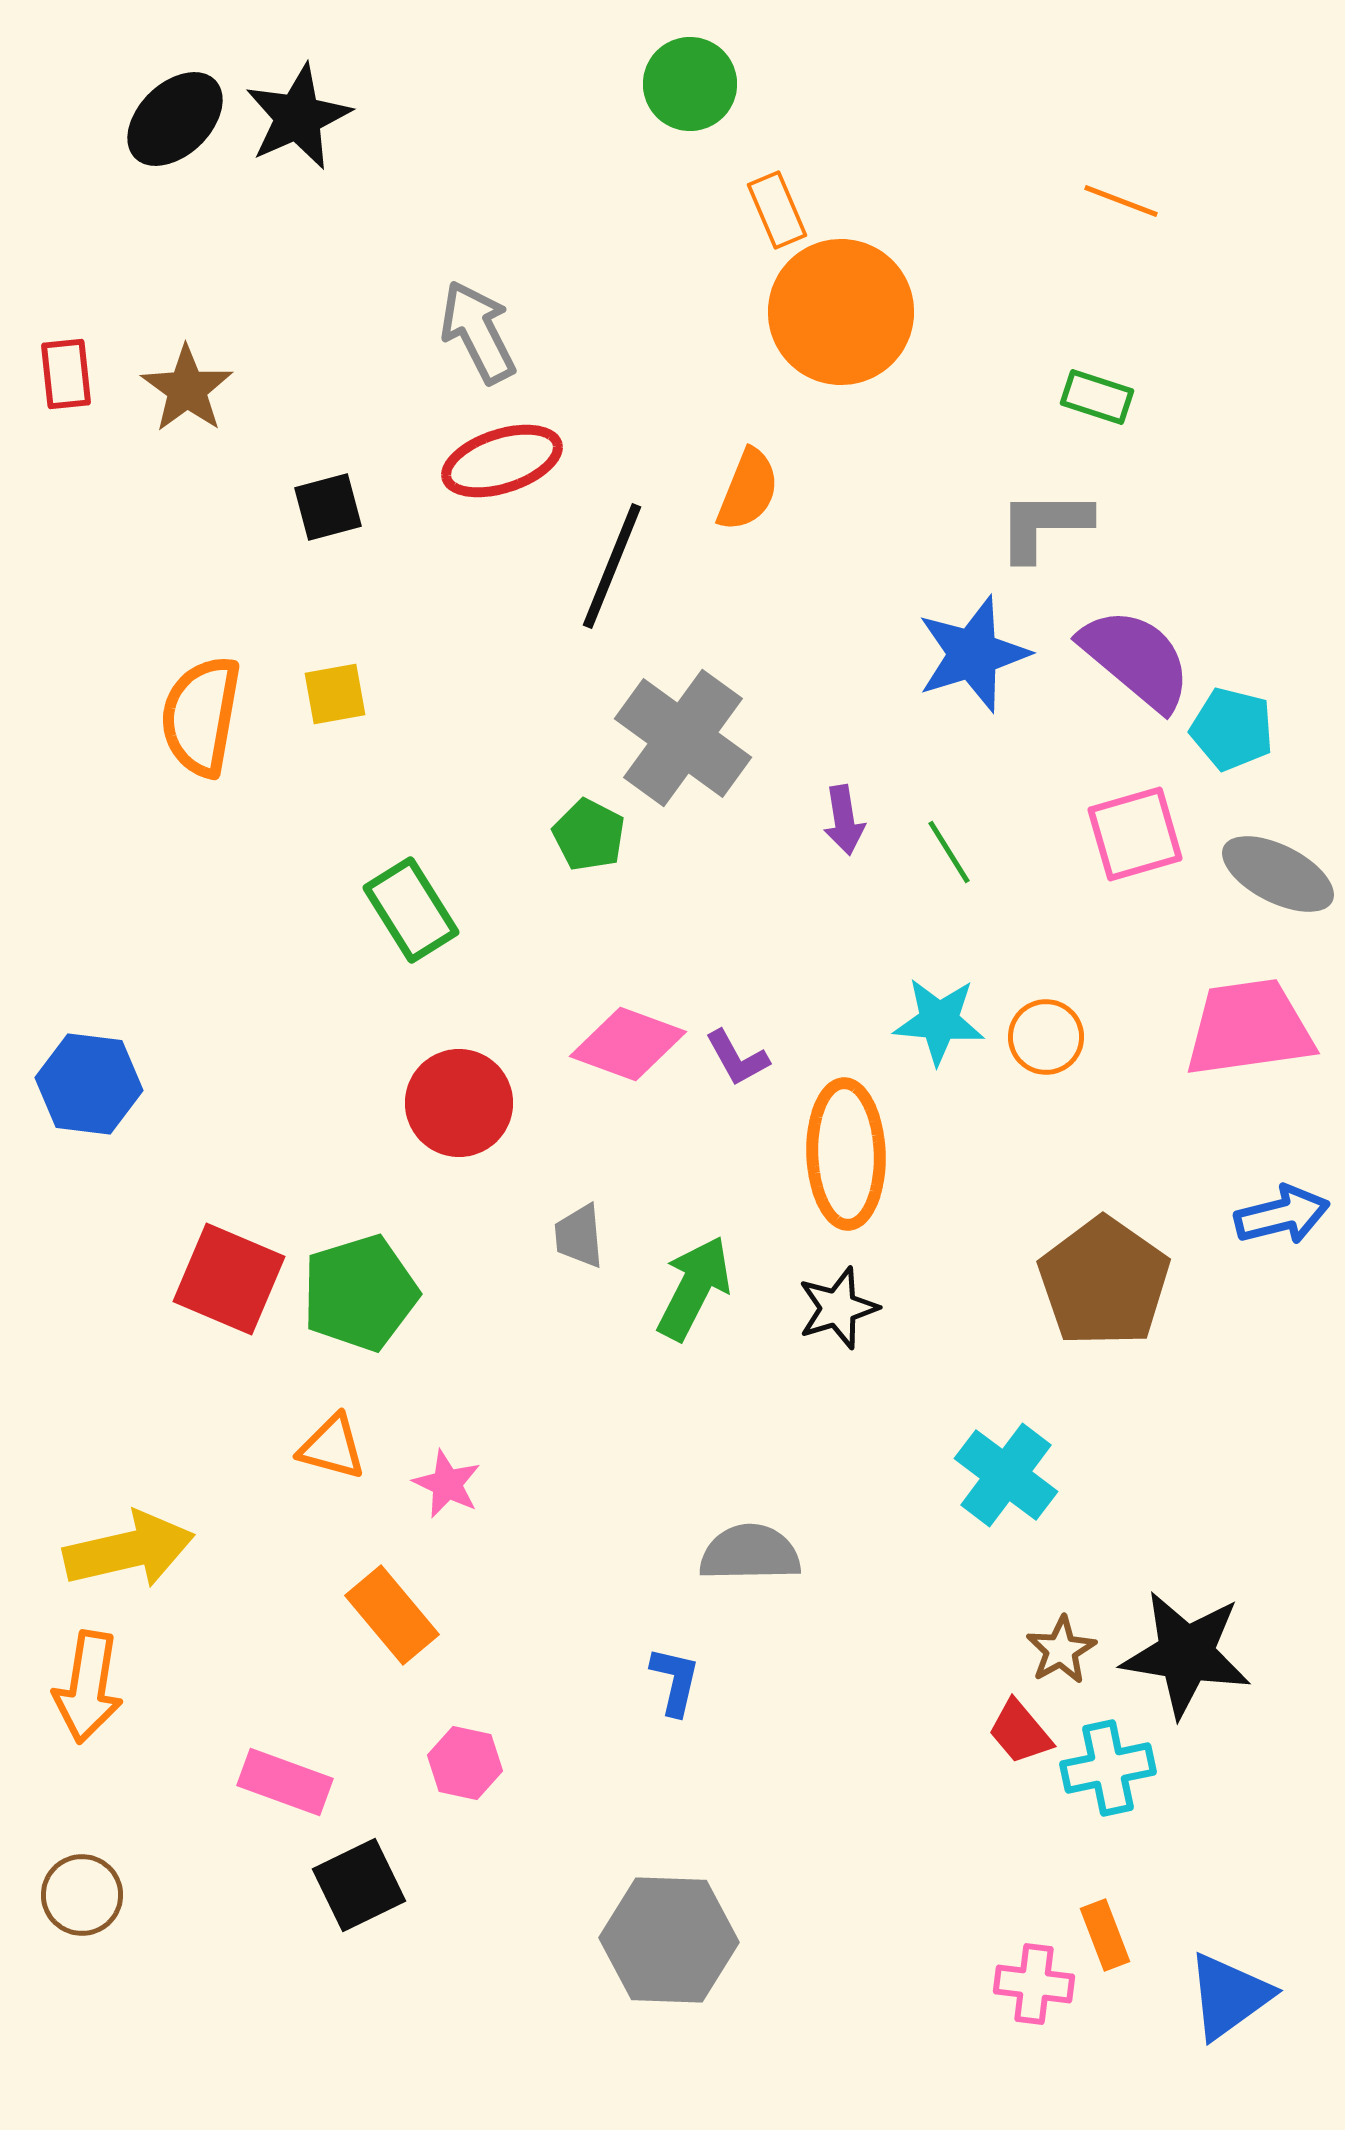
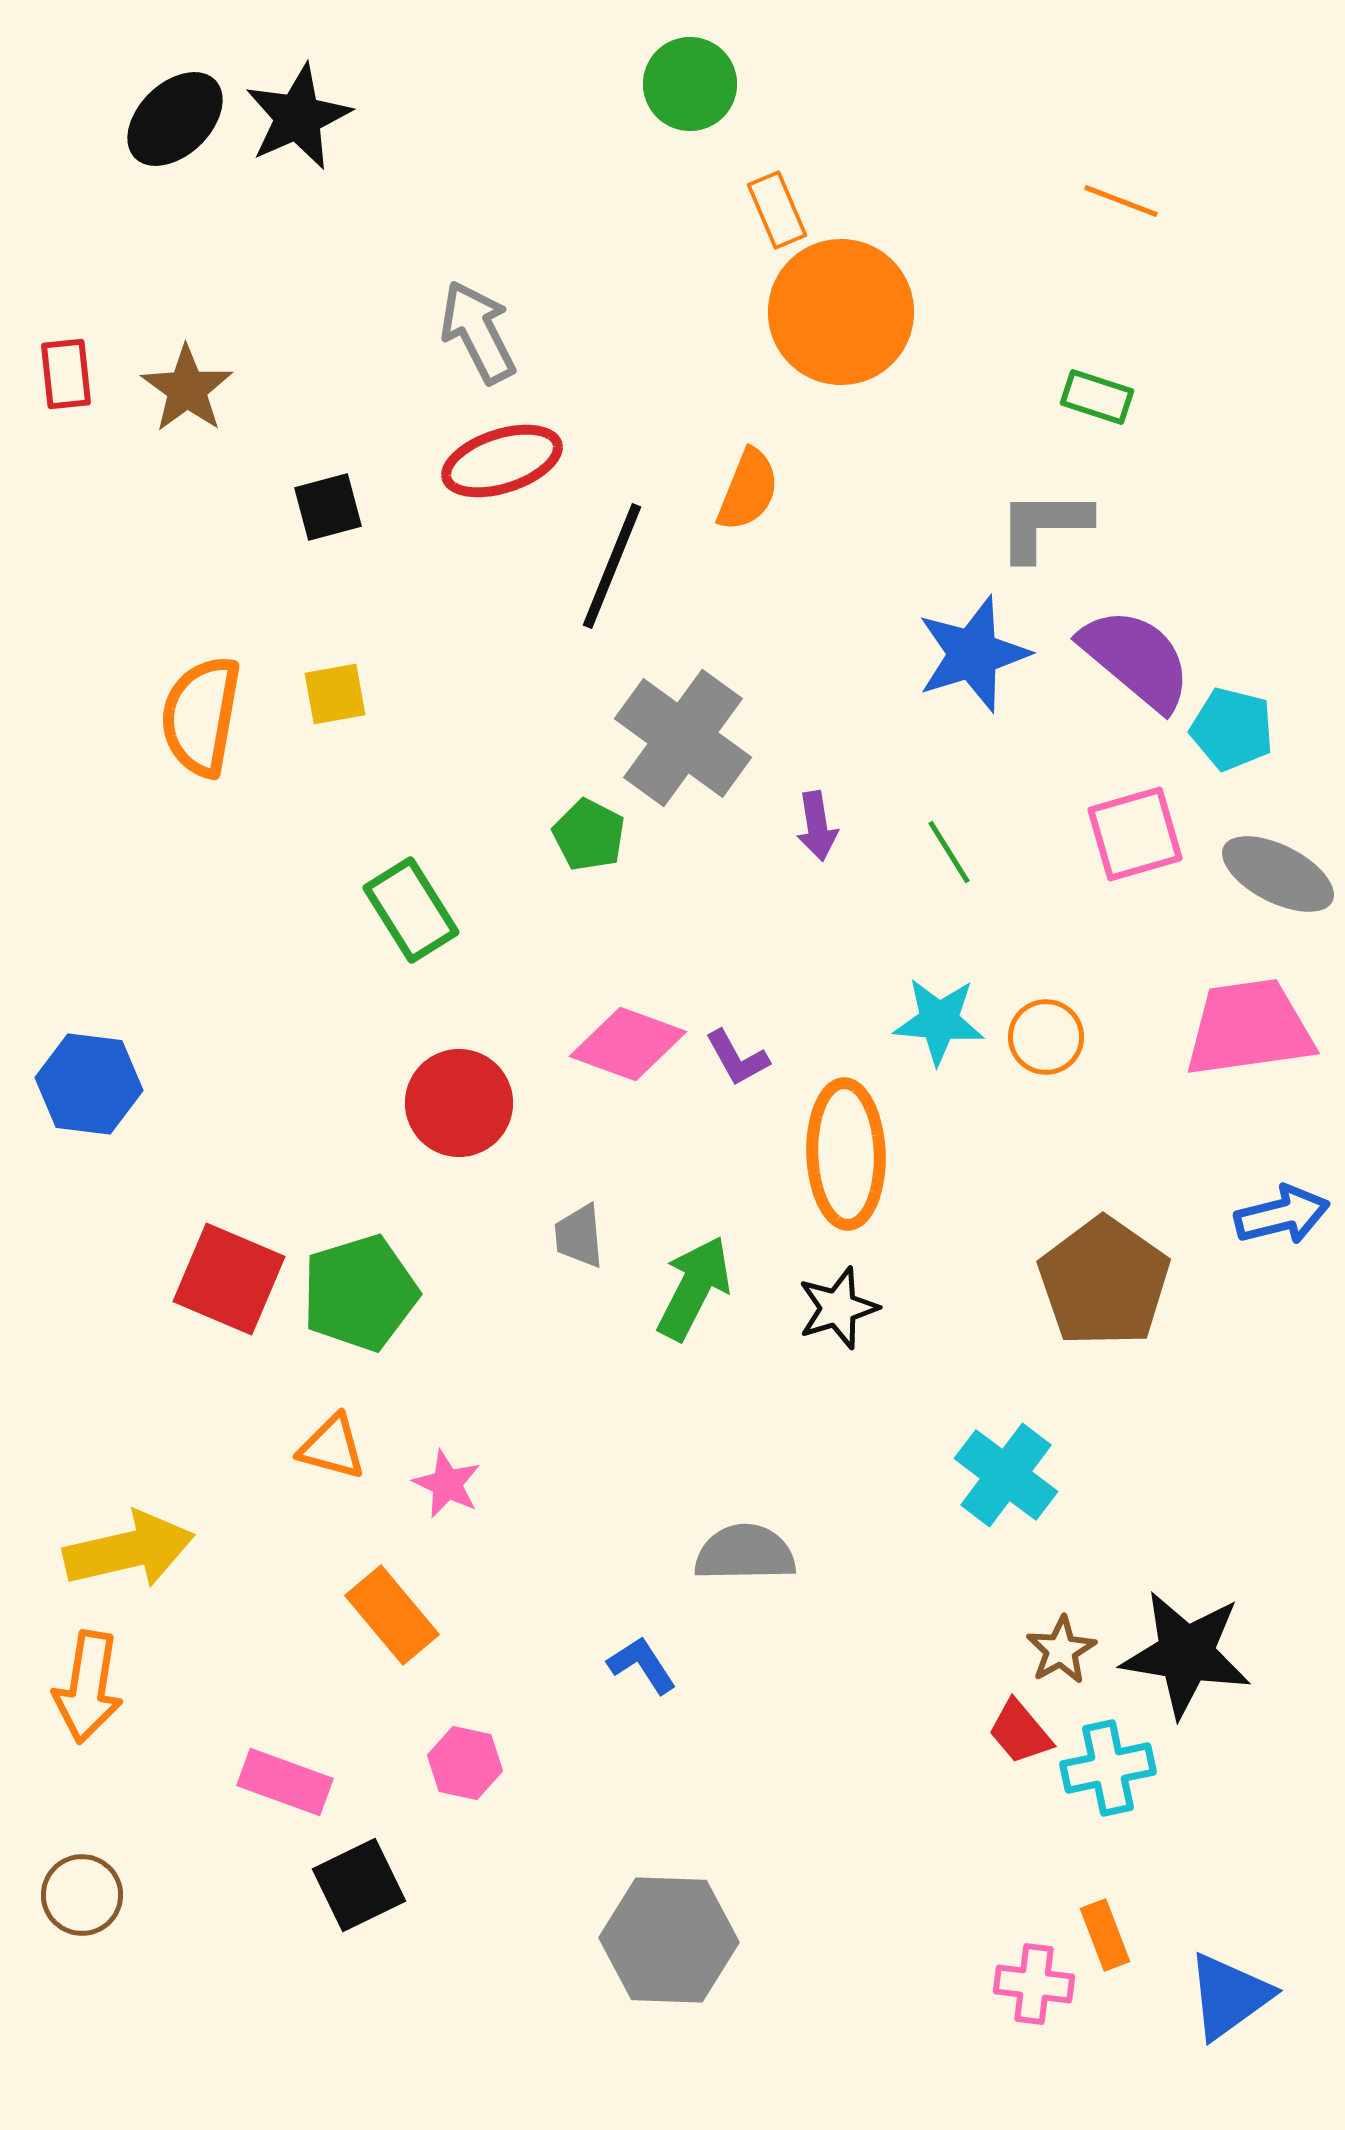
purple arrow at (844, 820): moved 27 px left, 6 px down
gray semicircle at (750, 1553): moved 5 px left
blue L-shape at (675, 1681): moved 33 px left, 16 px up; rotated 46 degrees counterclockwise
